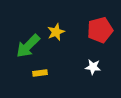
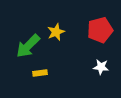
white star: moved 8 px right
